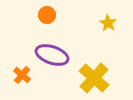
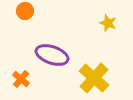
orange circle: moved 22 px left, 4 px up
yellow star: rotated 12 degrees counterclockwise
orange cross: moved 1 px left, 4 px down
